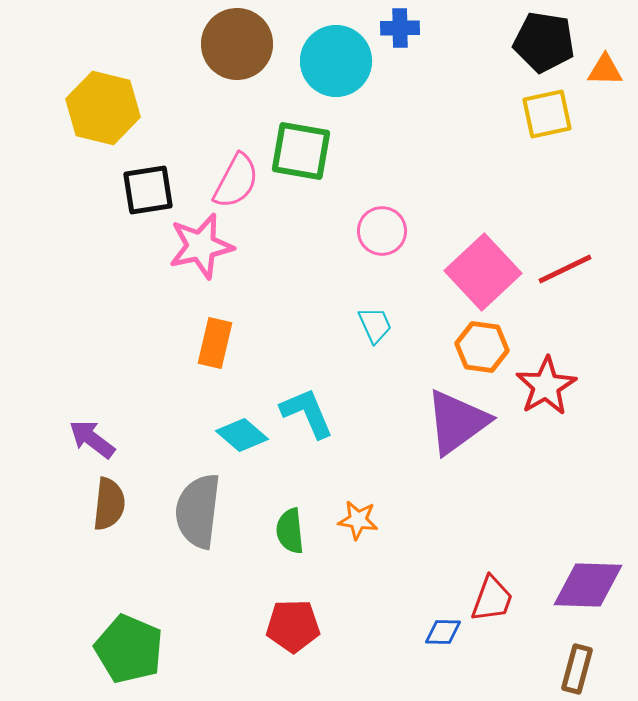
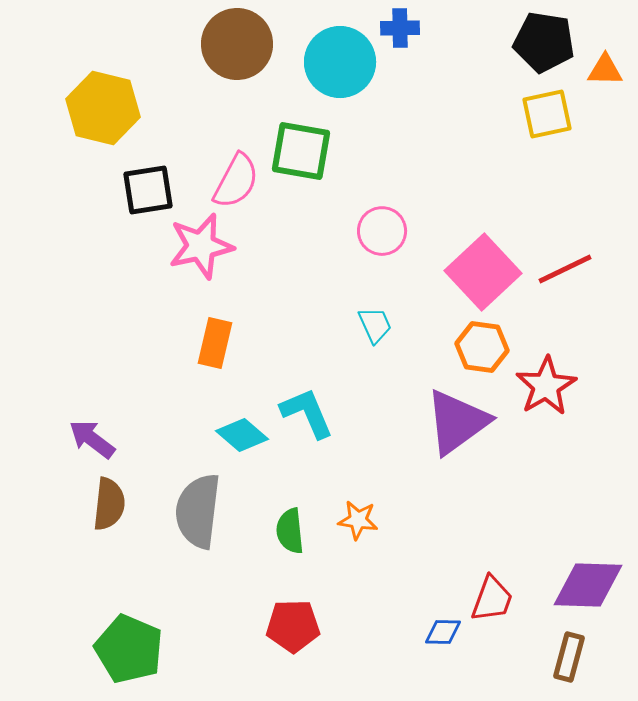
cyan circle: moved 4 px right, 1 px down
brown rectangle: moved 8 px left, 12 px up
